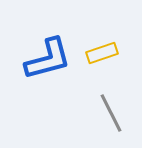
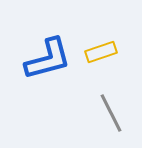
yellow rectangle: moved 1 px left, 1 px up
